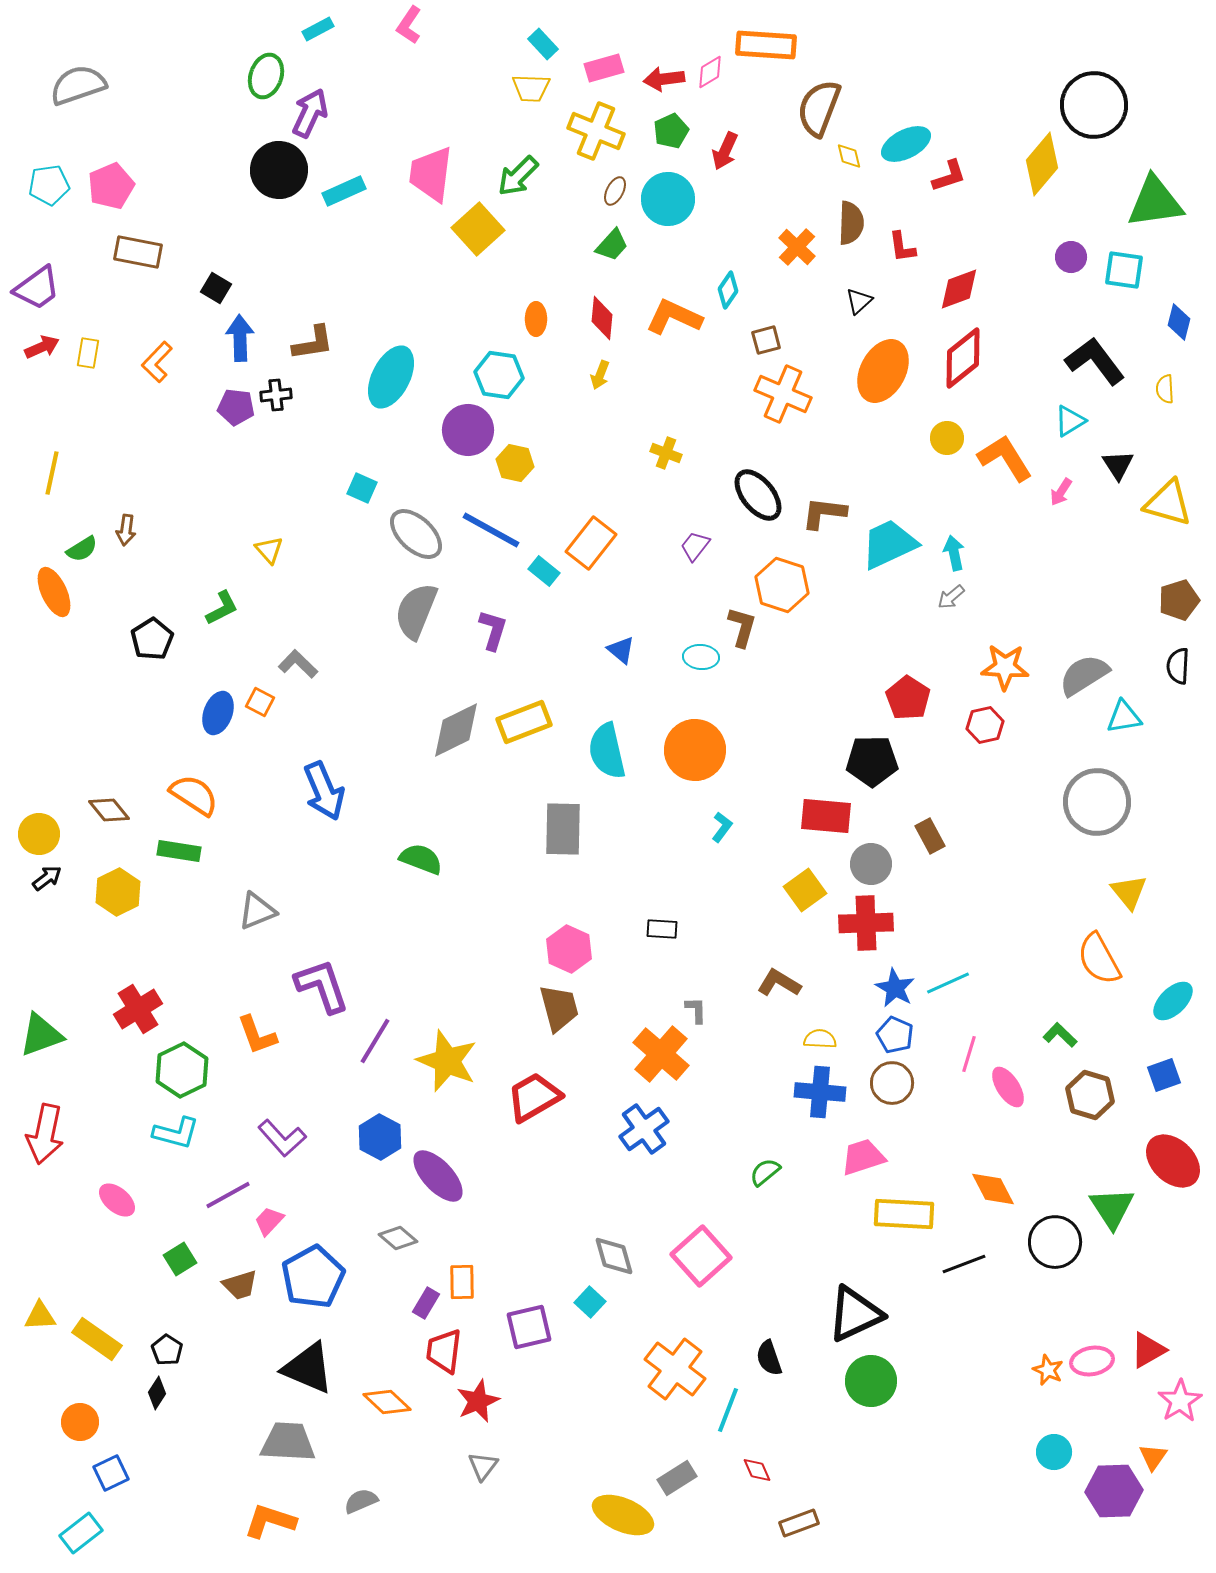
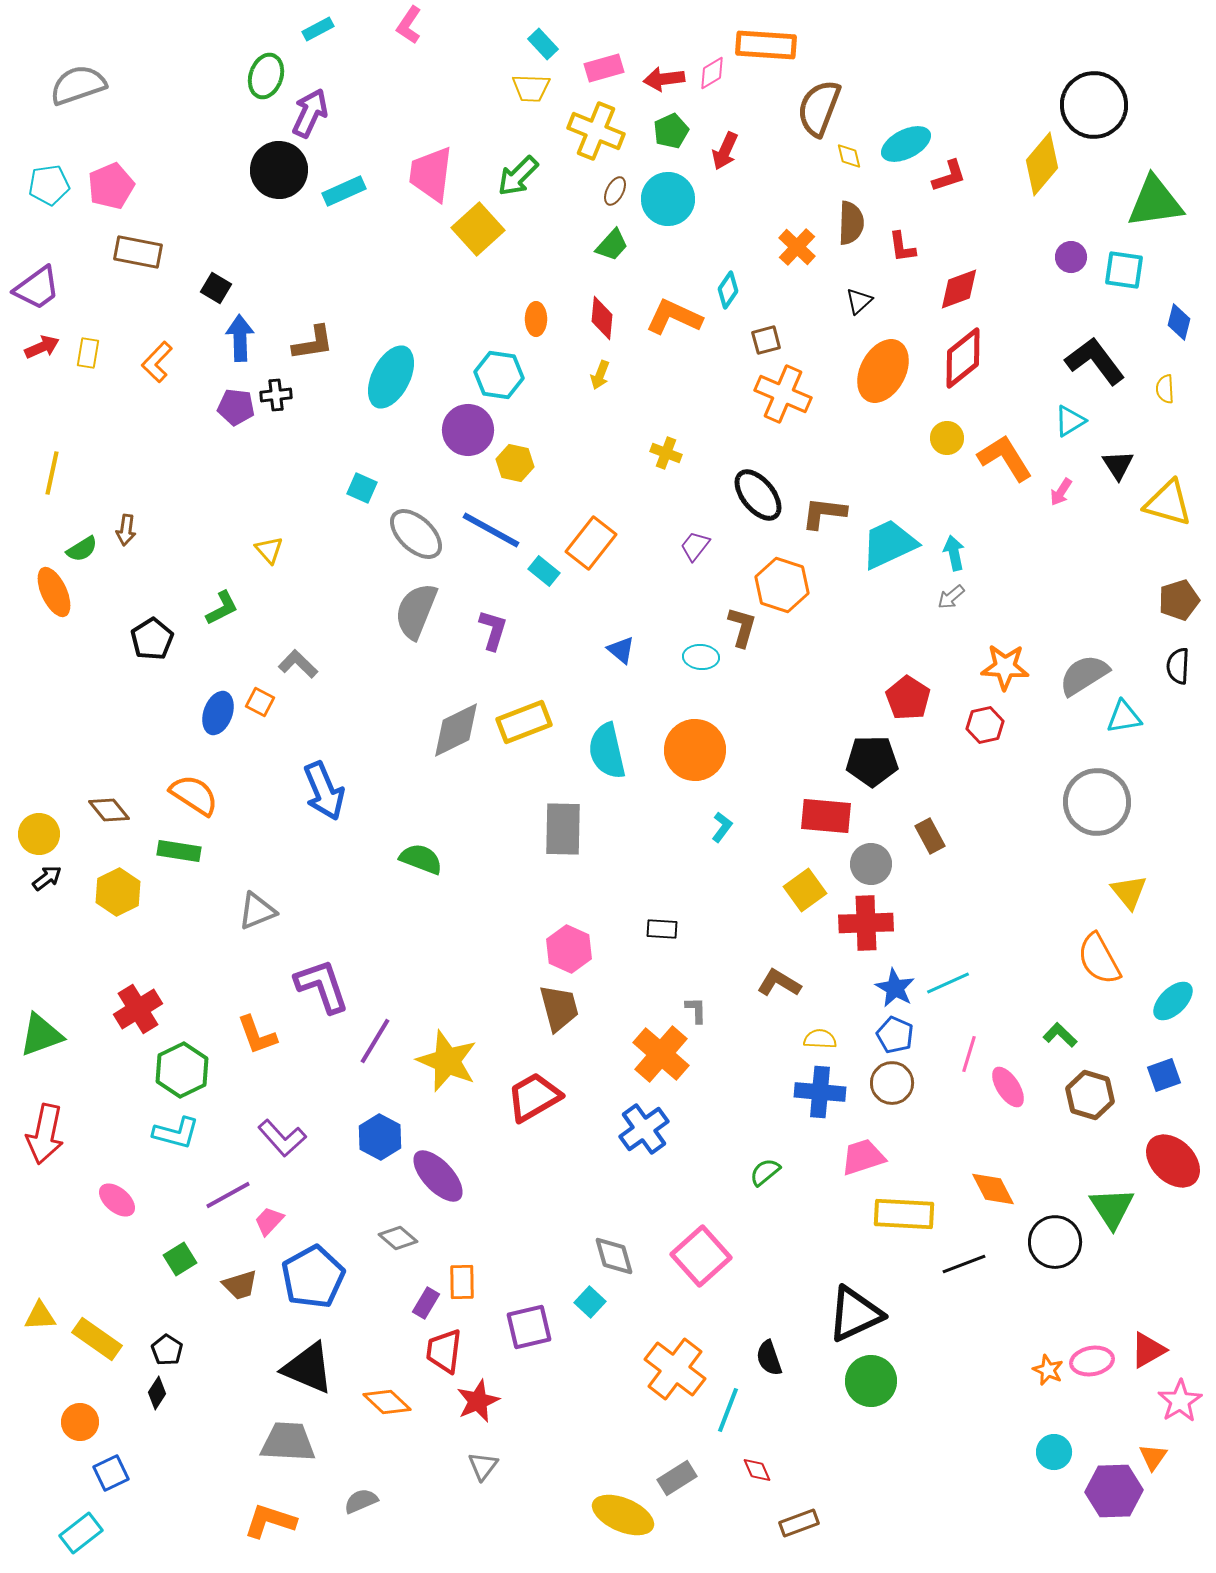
pink diamond at (710, 72): moved 2 px right, 1 px down
